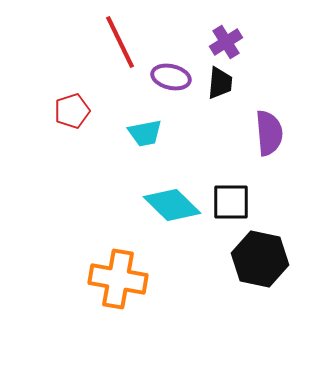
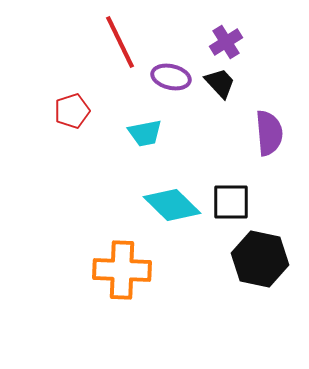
black trapezoid: rotated 48 degrees counterclockwise
orange cross: moved 4 px right, 9 px up; rotated 8 degrees counterclockwise
